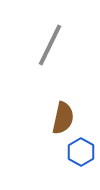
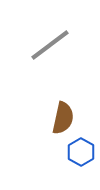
gray line: rotated 27 degrees clockwise
